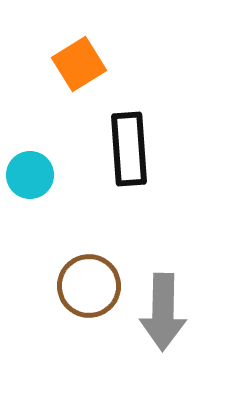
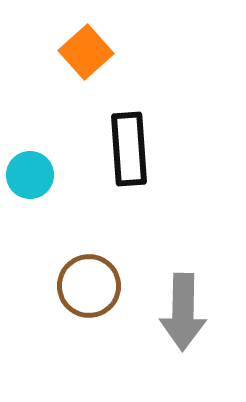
orange square: moved 7 px right, 12 px up; rotated 10 degrees counterclockwise
gray arrow: moved 20 px right
